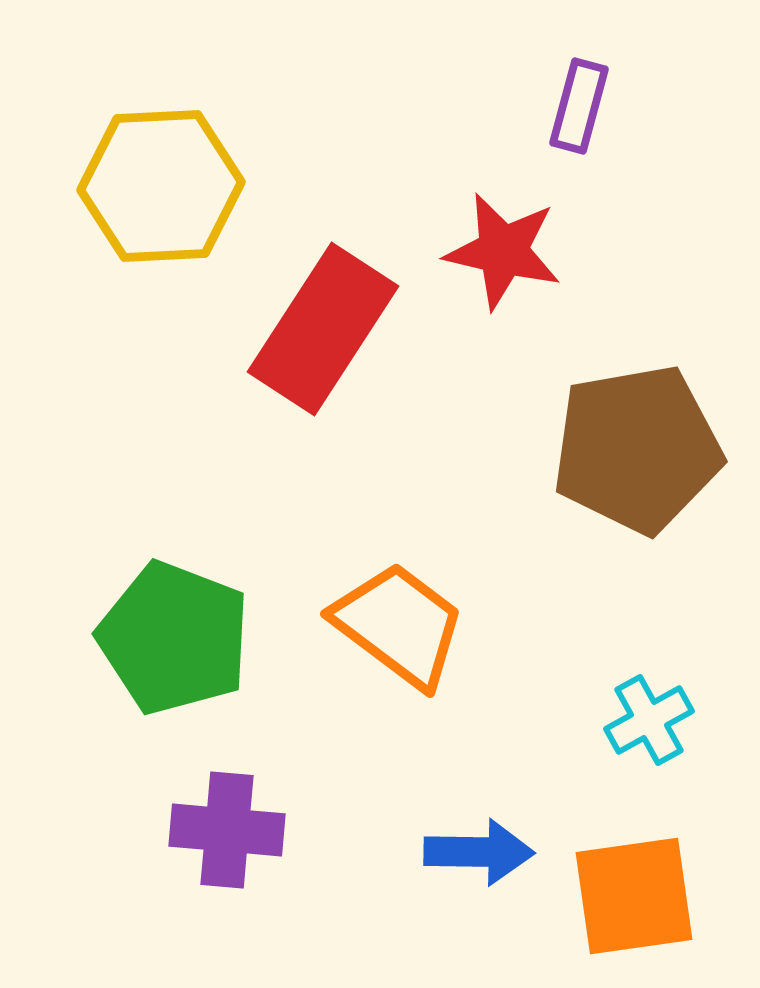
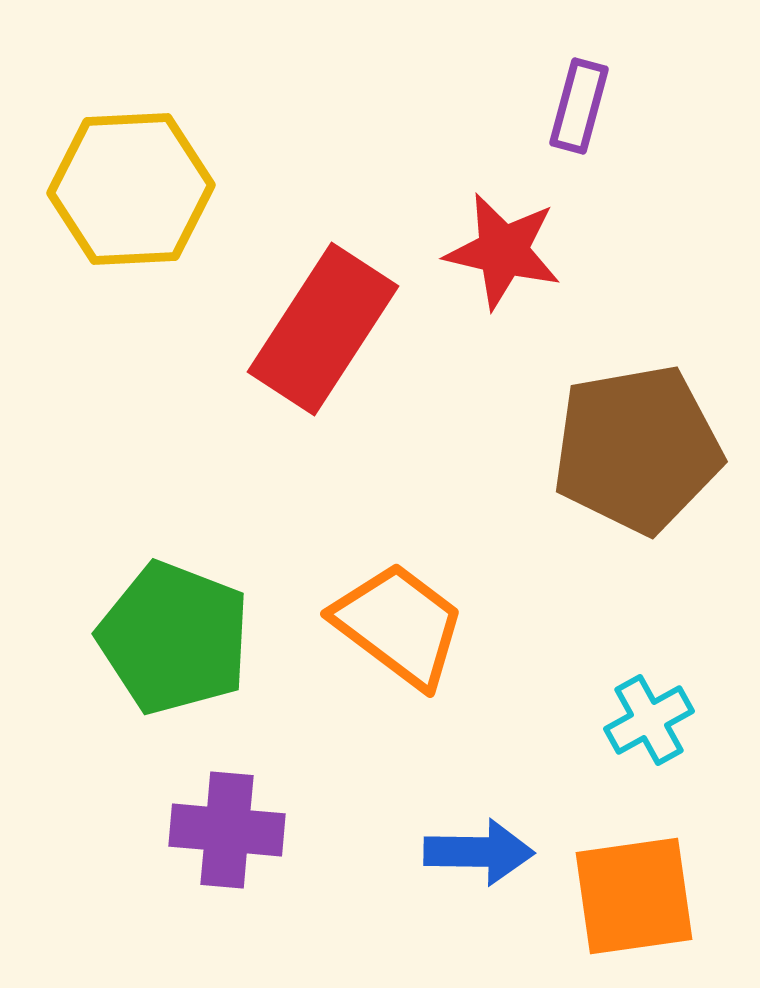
yellow hexagon: moved 30 px left, 3 px down
